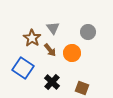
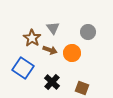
brown arrow: rotated 32 degrees counterclockwise
